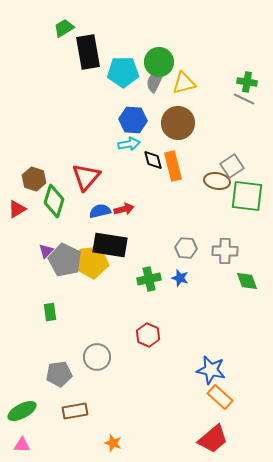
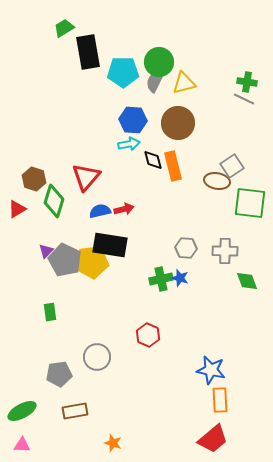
green square at (247, 196): moved 3 px right, 7 px down
green cross at (149, 279): moved 12 px right
orange rectangle at (220, 397): moved 3 px down; rotated 45 degrees clockwise
